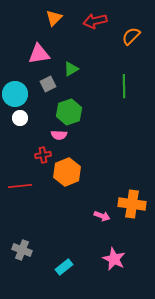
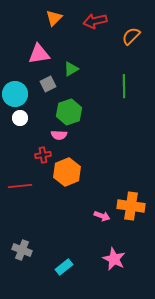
orange cross: moved 1 px left, 2 px down
